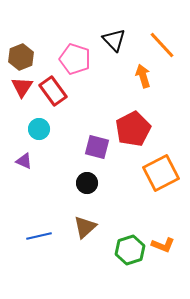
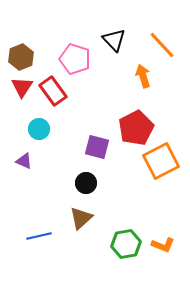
red pentagon: moved 3 px right, 1 px up
orange square: moved 12 px up
black circle: moved 1 px left
brown triangle: moved 4 px left, 9 px up
green hexagon: moved 4 px left, 6 px up; rotated 8 degrees clockwise
